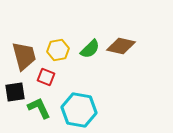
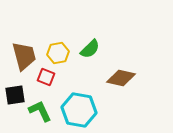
brown diamond: moved 32 px down
yellow hexagon: moved 3 px down
black square: moved 3 px down
green L-shape: moved 1 px right, 3 px down
